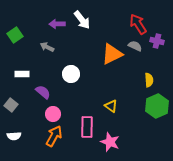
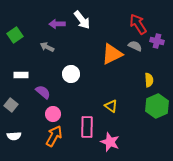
white rectangle: moved 1 px left, 1 px down
